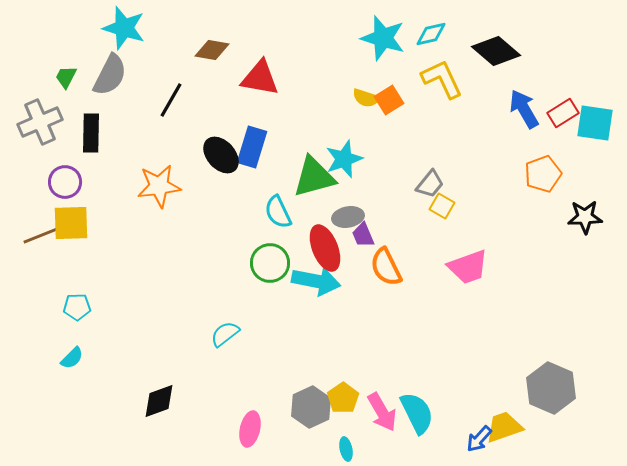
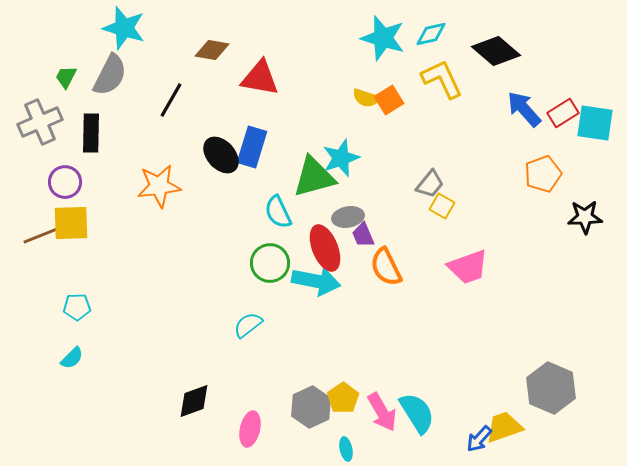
blue arrow at (524, 109): rotated 12 degrees counterclockwise
cyan star at (344, 159): moved 3 px left, 1 px up
cyan semicircle at (225, 334): moved 23 px right, 9 px up
black diamond at (159, 401): moved 35 px right
cyan semicircle at (417, 413): rotated 6 degrees counterclockwise
